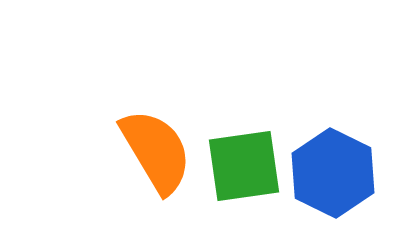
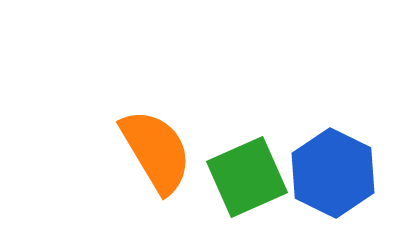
green square: moved 3 px right, 11 px down; rotated 16 degrees counterclockwise
